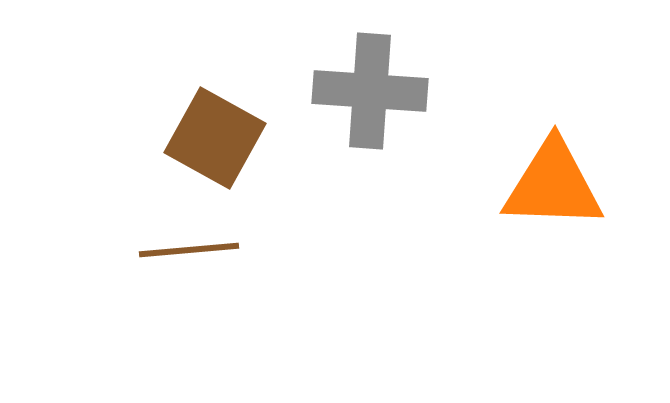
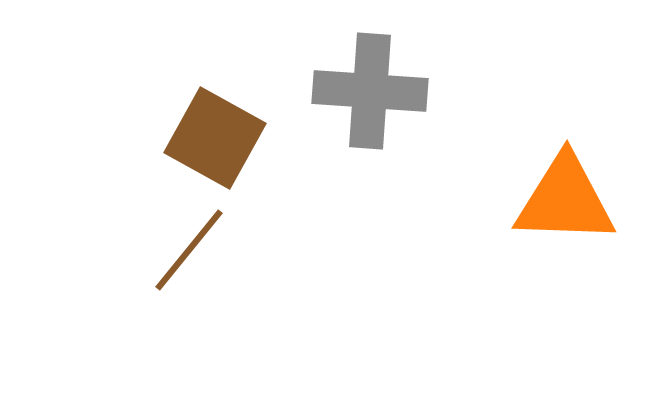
orange triangle: moved 12 px right, 15 px down
brown line: rotated 46 degrees counterclockwise
